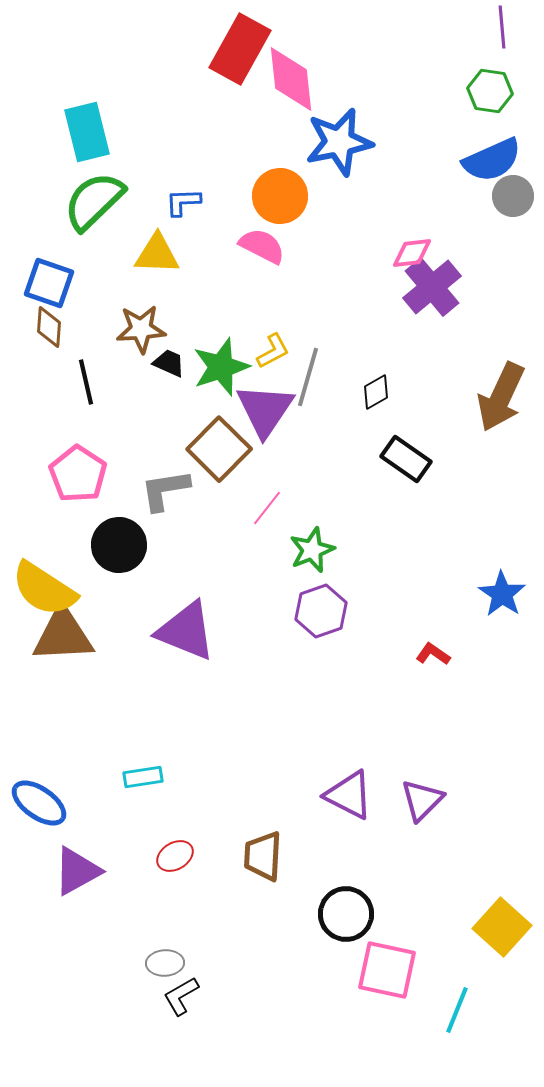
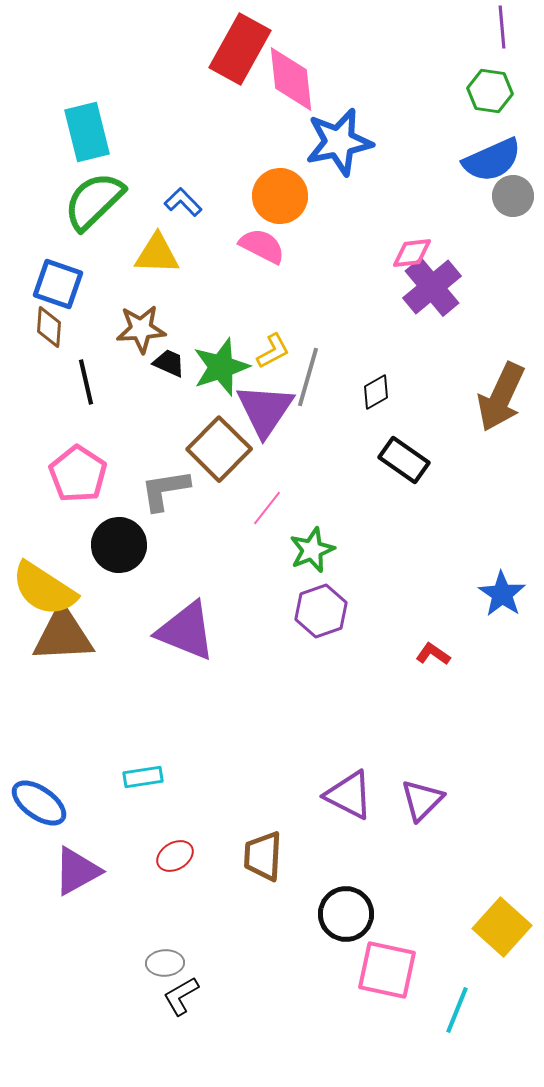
blue L-shape at (183, 202): rotated 48 degrees clockwise
blue square at (49, 283): moved 9 px right, 1 px down
black rectangle at (406, 459): moved 2 px left, 1 px down
